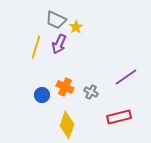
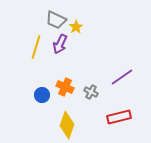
purple arrow: moved 1 px right
purple line: moved 4 px left
